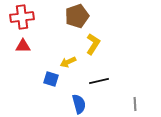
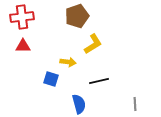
yellow L-shape: rotated 25 degrees clockwise
yellow arrow: rotated 147 degrees counterclockwise
